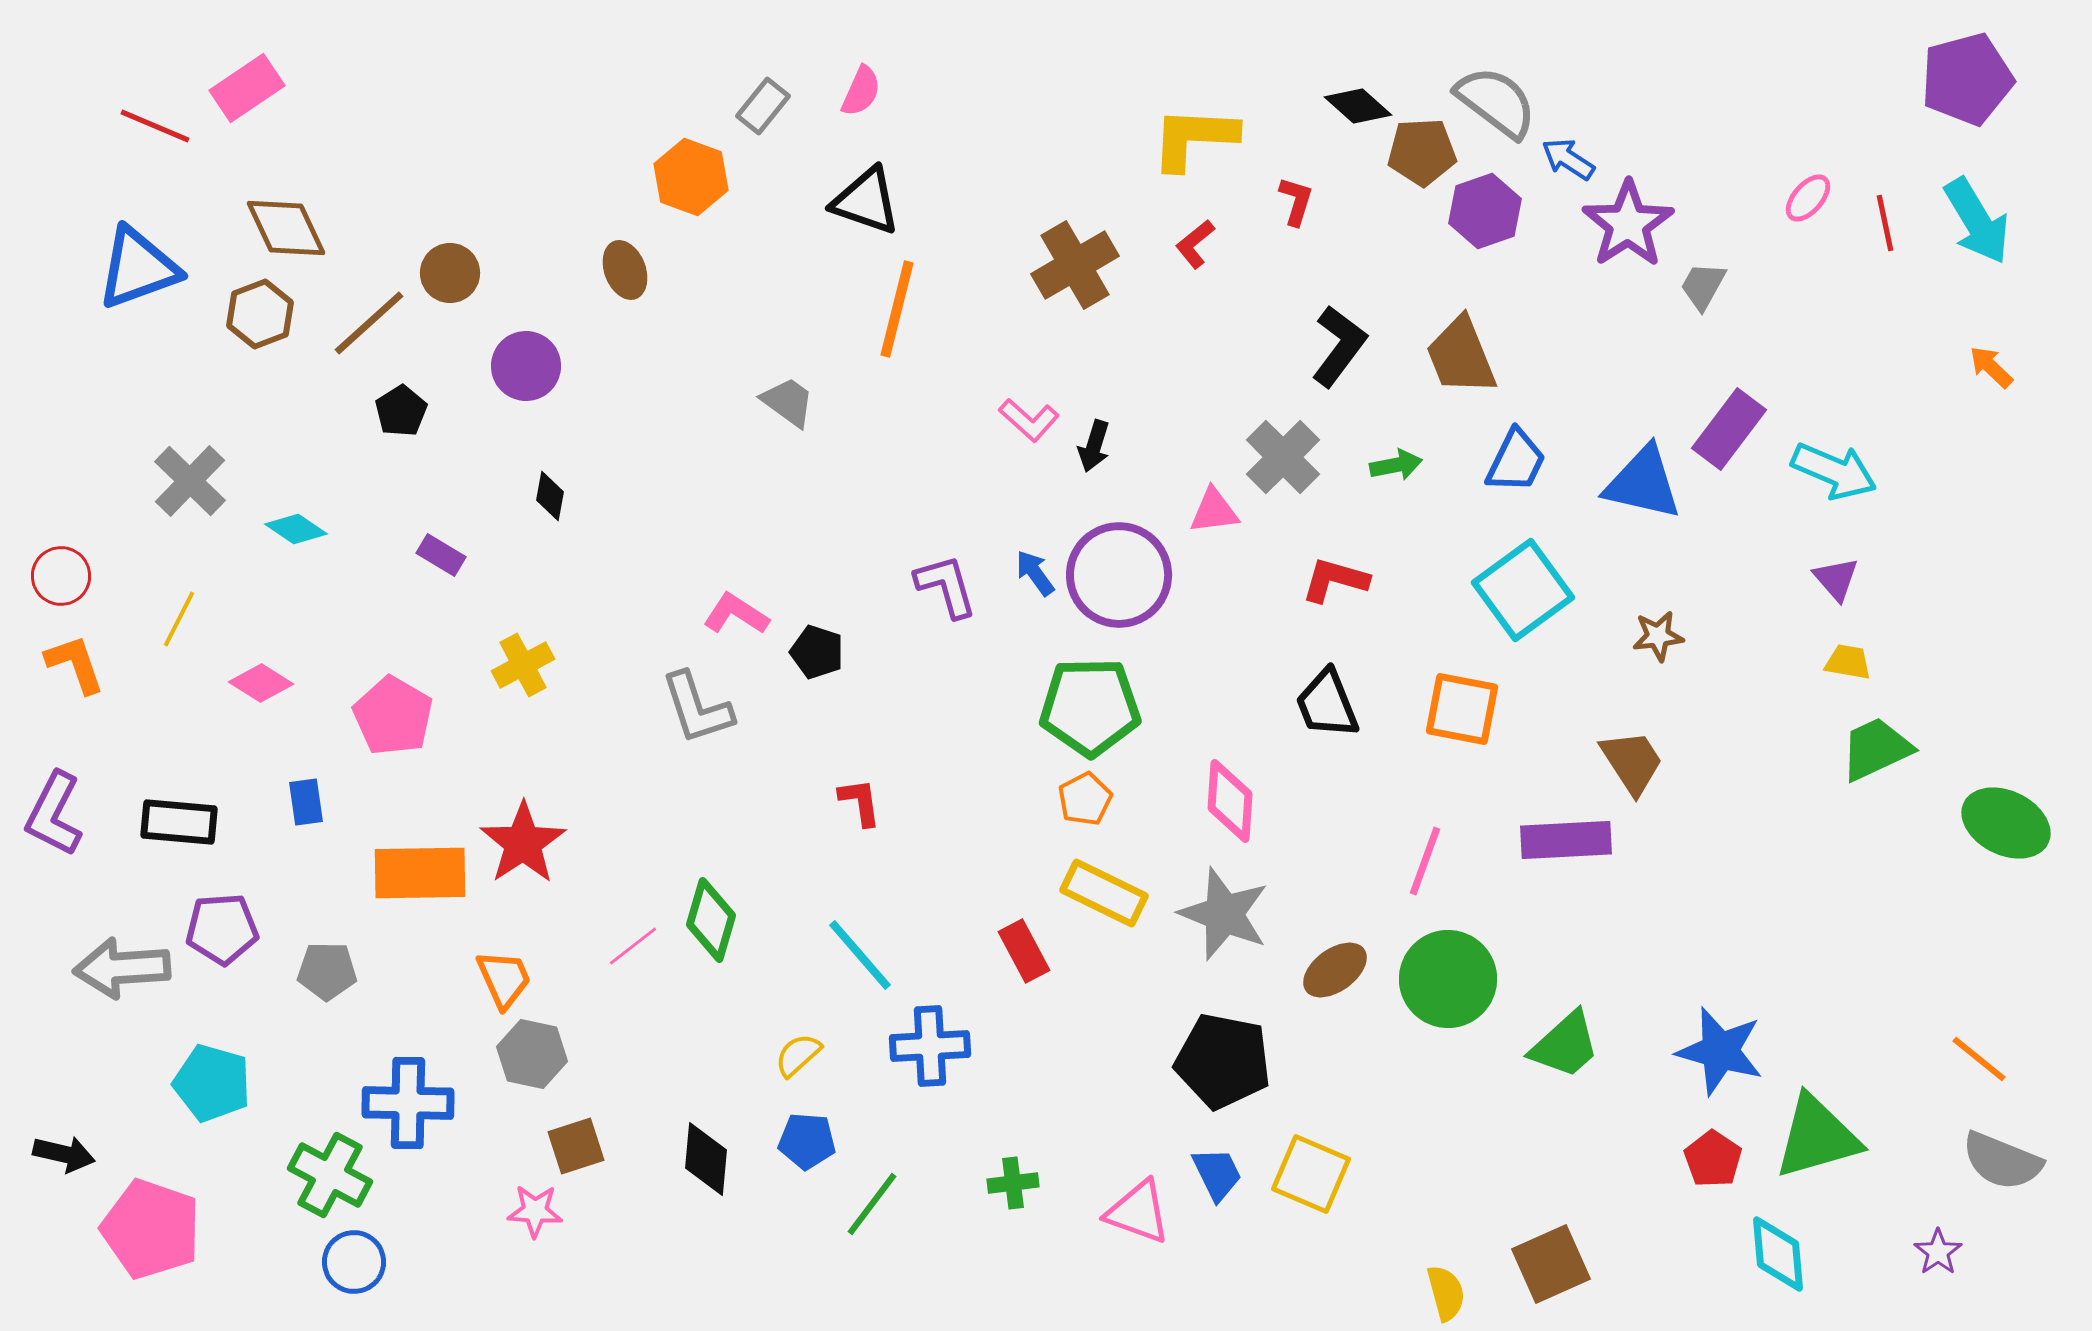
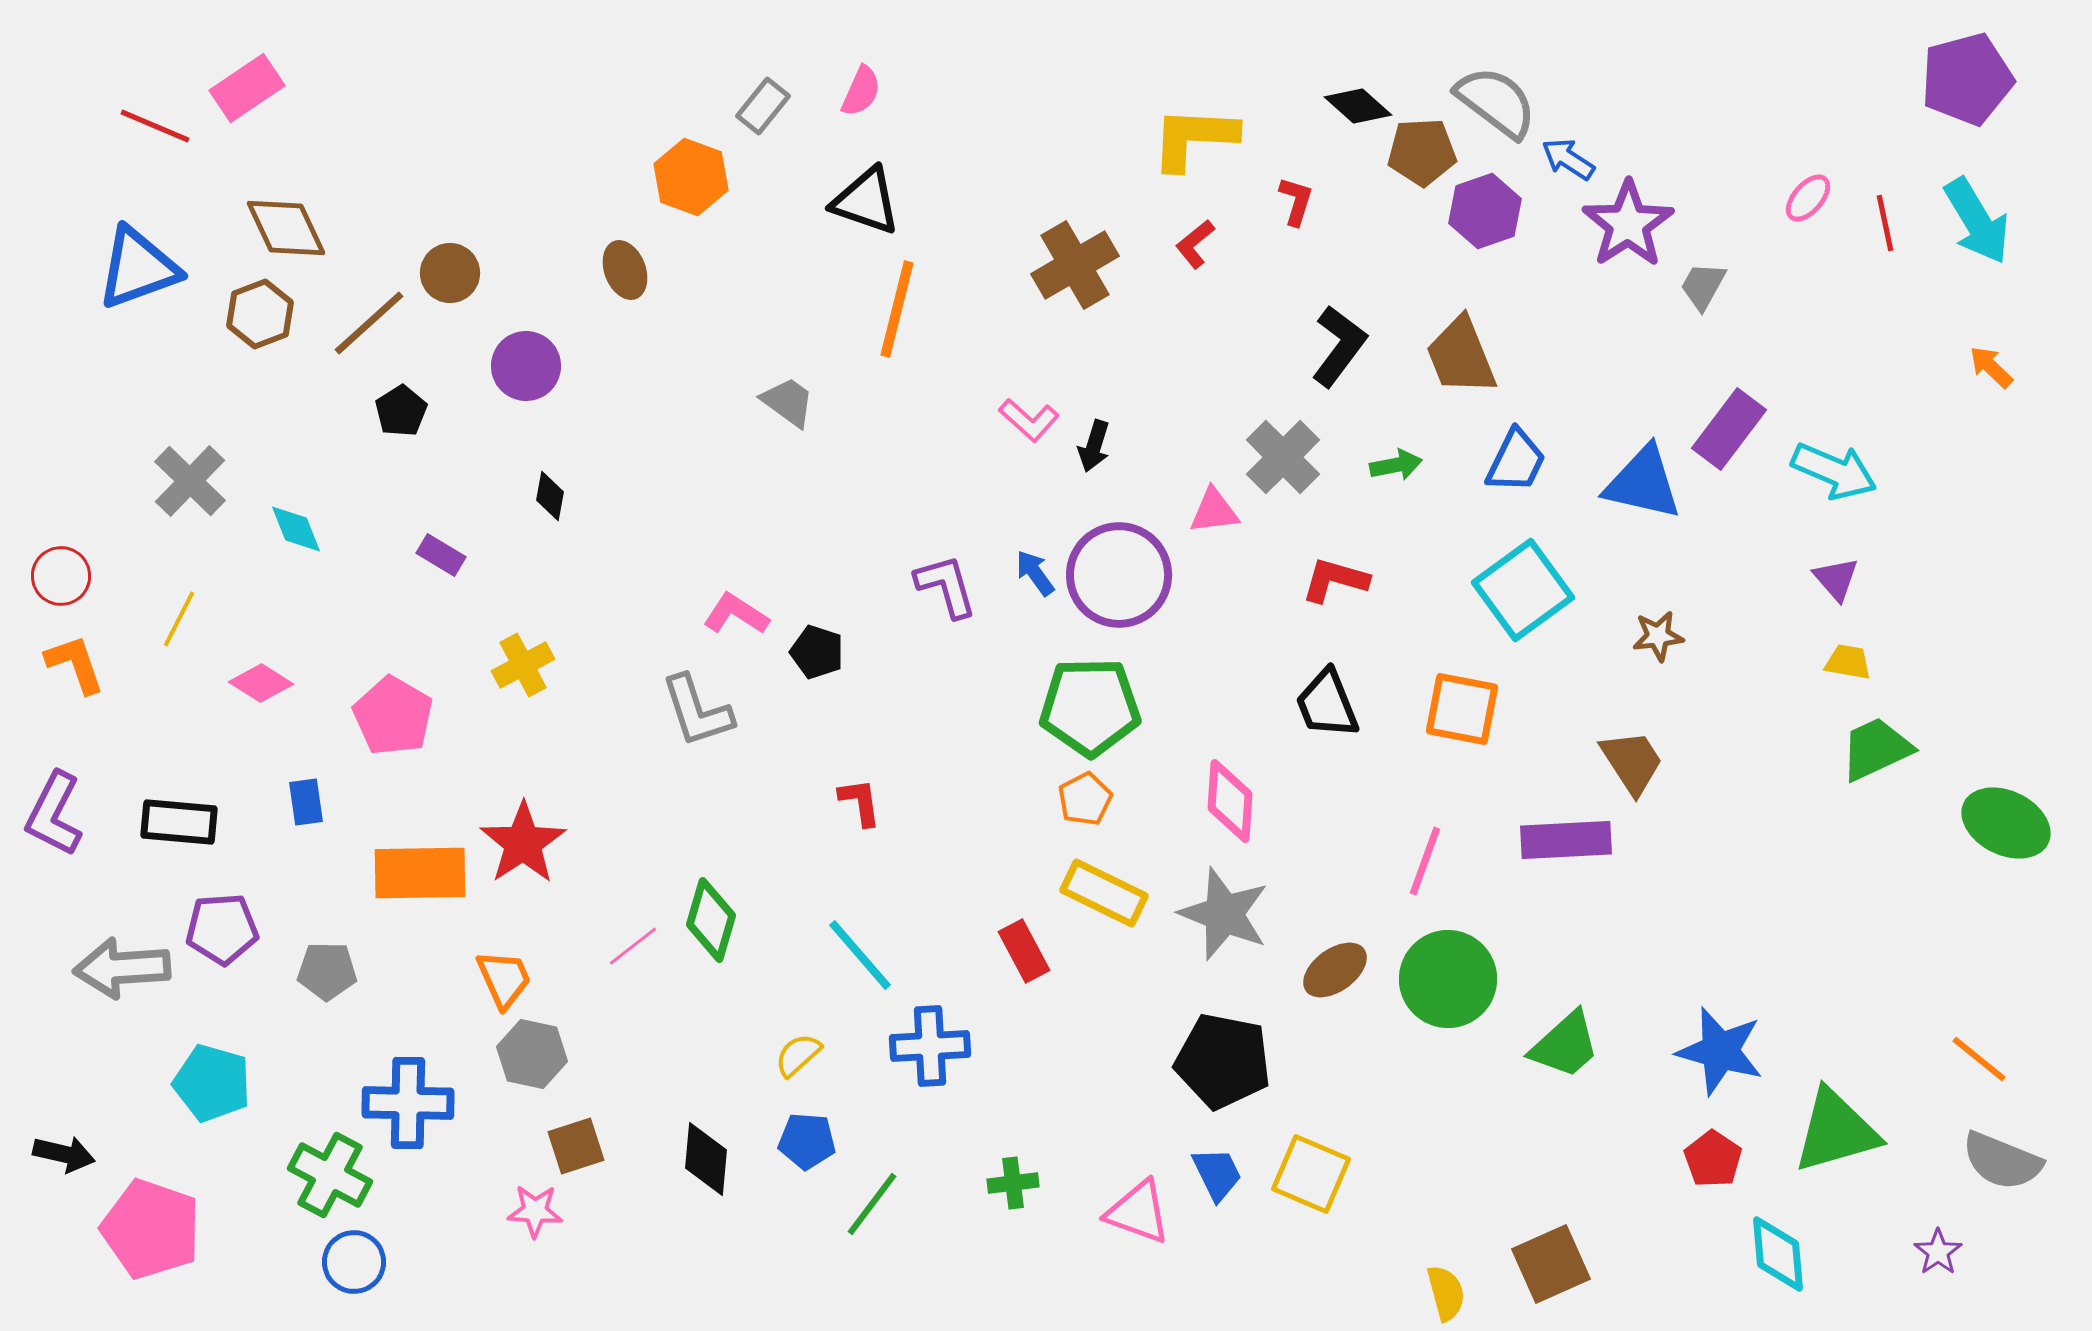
cyan diamond at (296, 529): rotated 34 degrees clockwise
gray L-shape at (697, 708): moved 3 px down
green triangle at (1817, 1137): moved 19 px right, 6 px up
